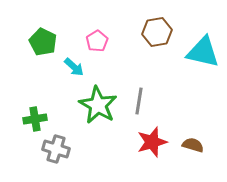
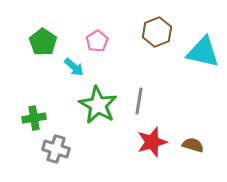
brown hexagon: rotated 12 degrees counterclockwise
green pentagon: rotated 8 degrees clockwise
green cross: moved 1 px left, 1 px up
